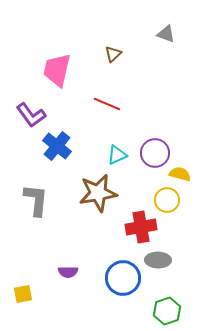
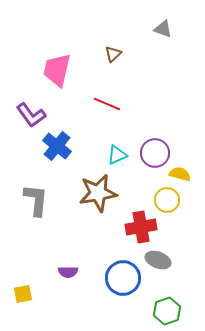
gray triangle: moved 3 px left, 5 px up
gray ellipse: rotated 20 degrees clockwise
